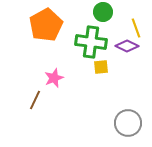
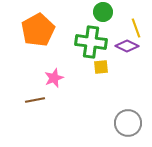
orange pentagon: moved 8 px left, 5 px down
brown line: rotated 54 degrees clockwise
